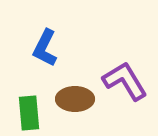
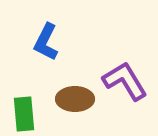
blue L-shape: moved 1 px right, 6 px up
green rectangle: moved 5 px left, 1 px down
